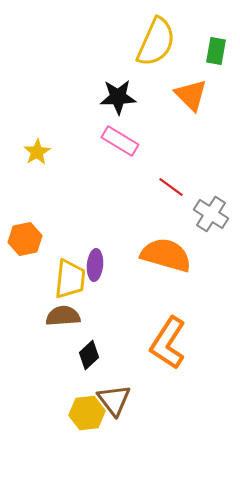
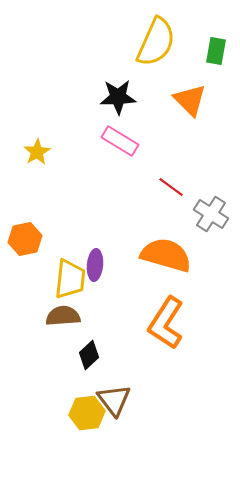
orange triangle: moved 1 px left, 5 px down
orange L-shape: moved 2 px left, 20 px up
